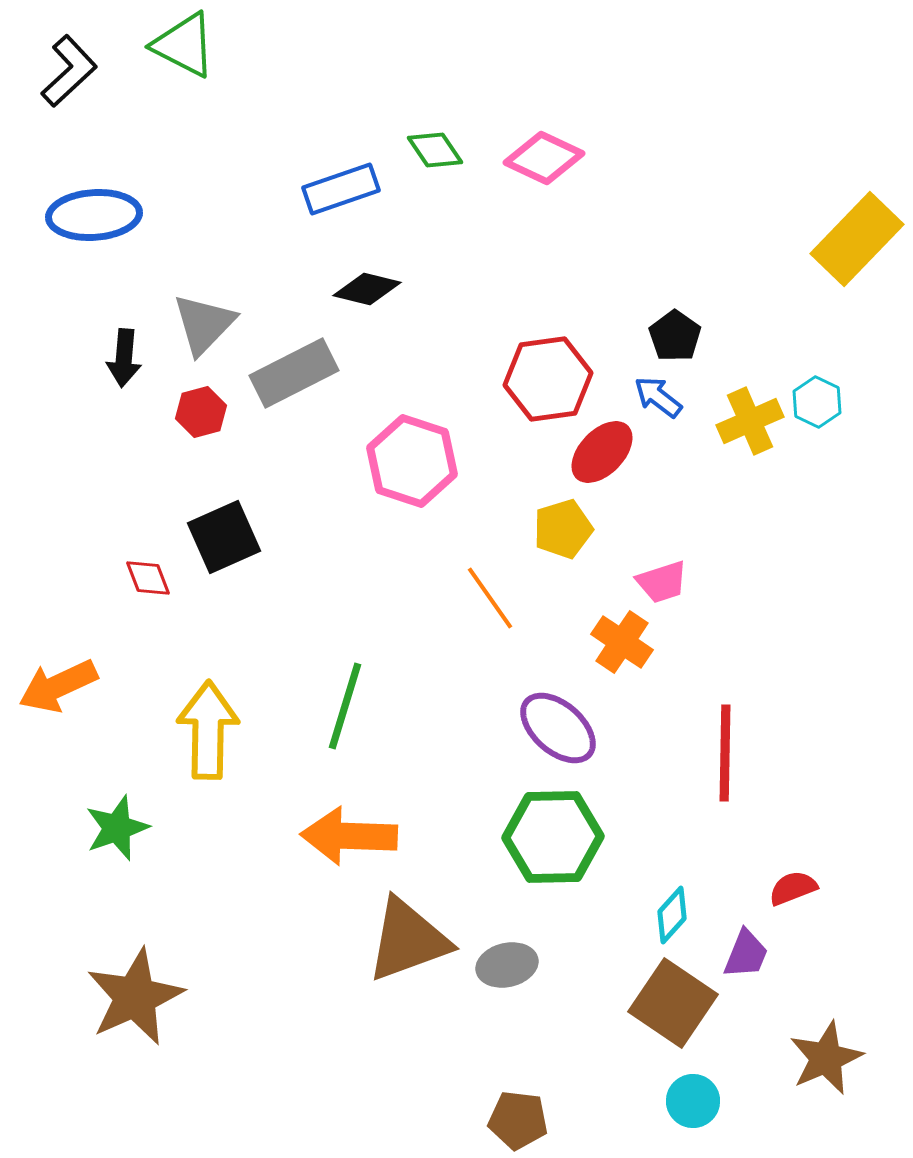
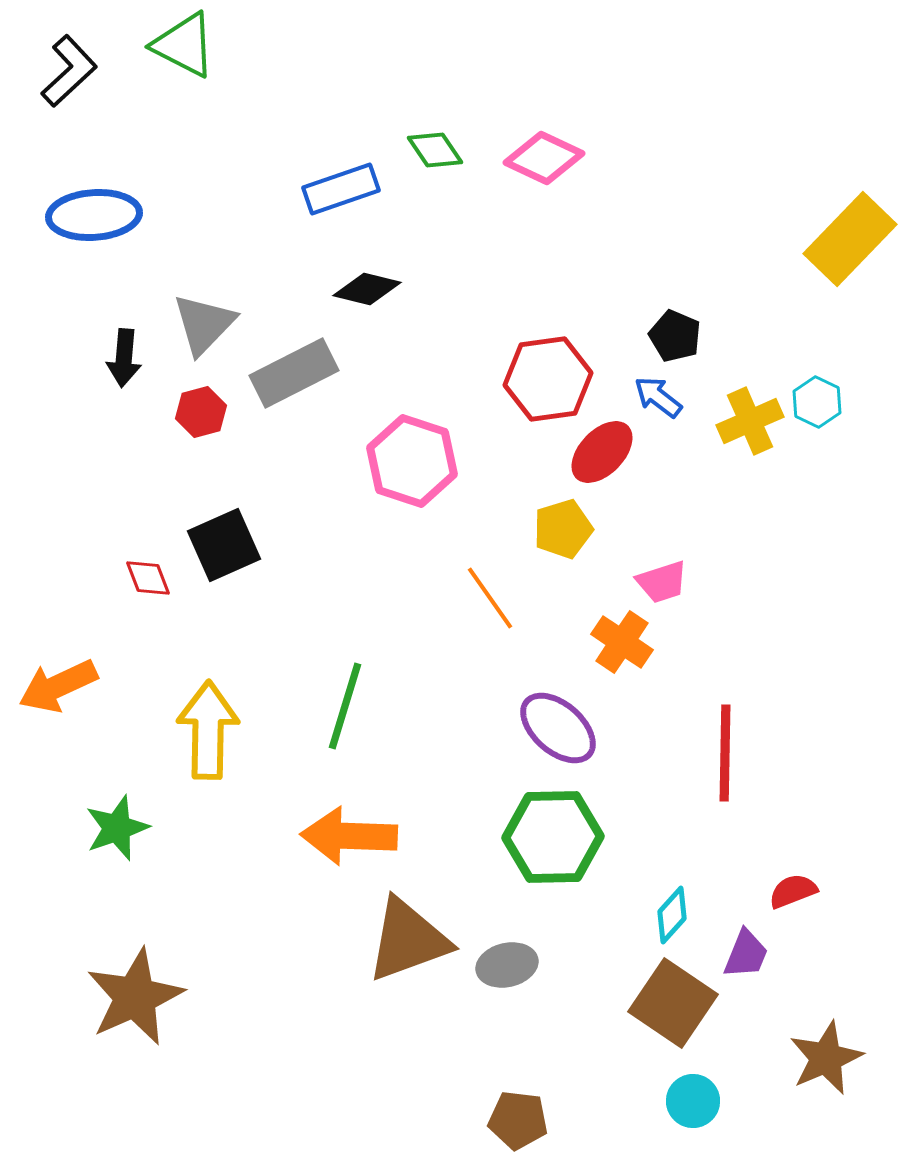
yellow rectangle at (857, 239): moved 7 px left
black pentagon at (675, 336): rotated 12 degrees counterclockwise
black square at (224, 537): moved 8 px down
red semicircle at (793, 888): moved 3 px down
